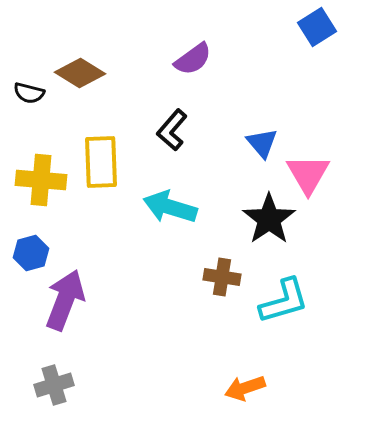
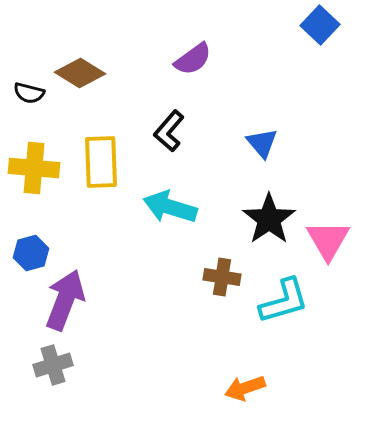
blue square: moved 3 px right, 2 px up; rotated 15 degrees counterclockwise
black L-shape: moved 3 px left, 1 px down
pink triangle: moved 20 px right, 66 px down
yellow cross: moved 7 px left, 12 px up
gray cross: moved 1 px left, 20 px up
